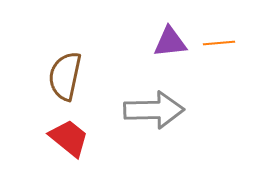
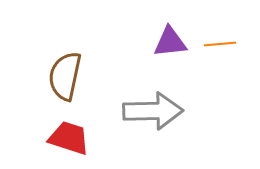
orange line: moved 1 px right, 1 px down
gray arrow: moved 1 px left, 1 px down
red trapezoid: rotated 21 degrees counterclockwise
